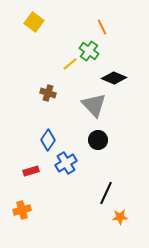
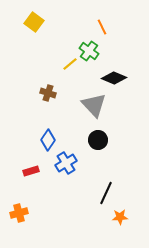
orange cross: moved 3 px left, 3 px down
